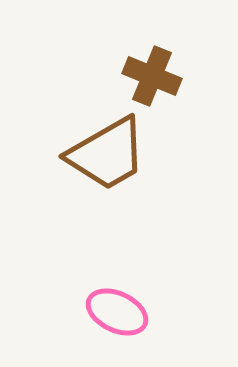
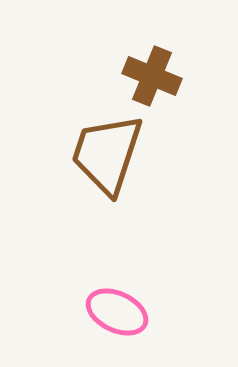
brown trapezoid: rotated 138 degrees clockwise
